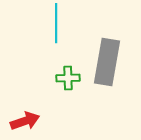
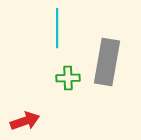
cyan line: moved 1 px right, 5 px down
